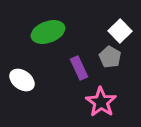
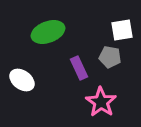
white square: moved 2 px right, 1 px up; rotated 35 degrees clockwise
gray pentagon: rotated 20 degrees counterclockwise
